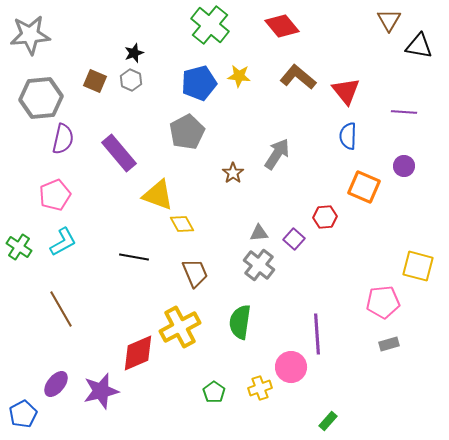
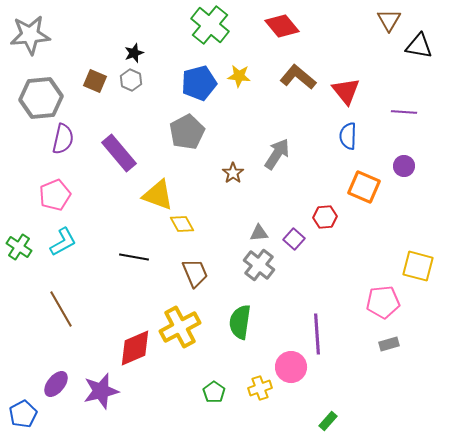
red diamond at (138, 353): moved 3 px left, 5 px up
